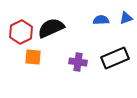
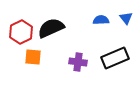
blue triangle: rotated 48 degrees counterclockwise
